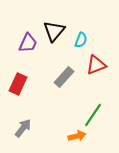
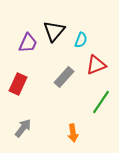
green line: moved 8 px right, 13 px up
orange arrow: moved 4 px left, 3 px up; rotated 96 degrees clockwise
